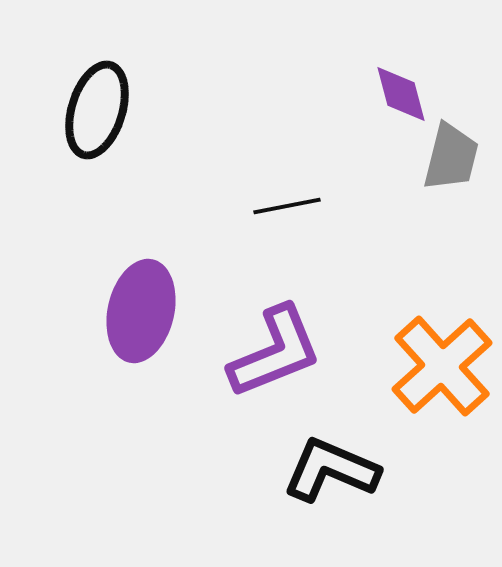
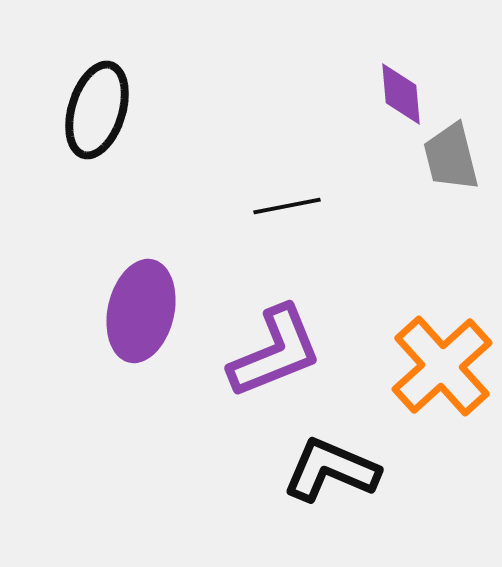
purple diamond: rotated 10 degrees clockwise
gray trapezoid: rotated 152 degrees clockwise
